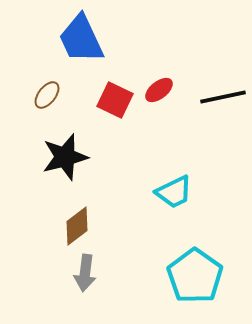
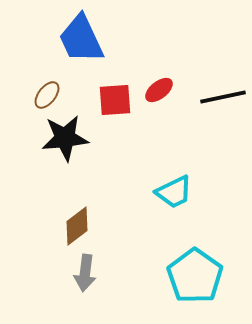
red square: rotated 30 degrees counterclockwise
black star: moved 19 px up; rotated 9 degrees clockwise
